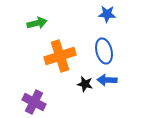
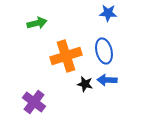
blue star: moved 1 px right, 1 px up
orange cross: moved 6 px right
purple cross: rotated 10 degrees clockwise
